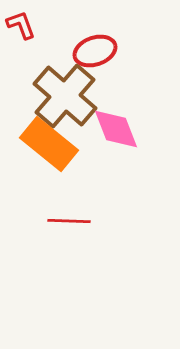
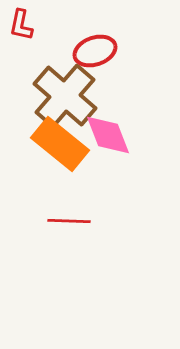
red L-shape: rotated 148 degrees counterclockwise
pink diamond: moved 8 px left, 6 px down
orange rectangle: moved 11 px right
